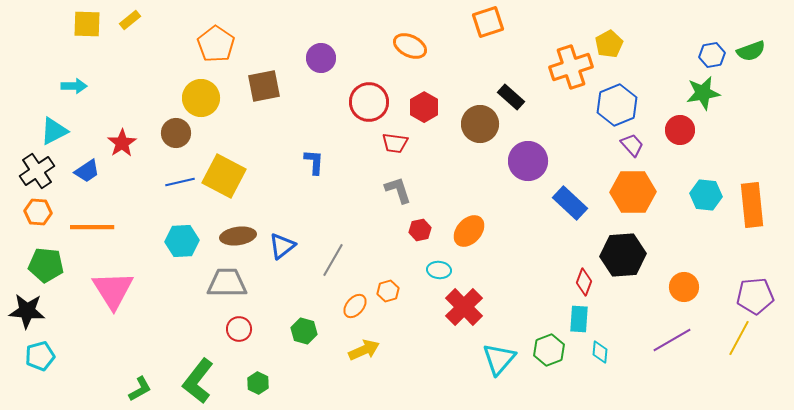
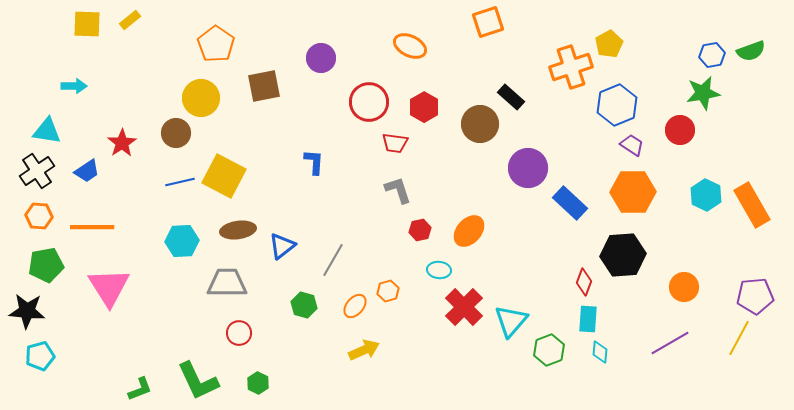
cyan triangle at (54, 131): moved 7 px left; rotated 36 degrees clockwise
purple trapezoid at (632, 145): rotated 15 degrees counterclockwise
purple circle at (528, 161): moved 7 px down
cyan hexagon at (706, 195): rotated 20 degrees clockwise
orange rectangle at (752, 205): rotated 24 degrees counterclockwise
orange hexagon at (38, 212): moved 1 px right, 4 px down
brown ellipse at (238, 236): moved 6 px up
green pentagon at (46, 265): rotated 16 degrees counterclockwise
pink triangle at (113, 290): moved 4 px left, 3 px up
cyan rectangle at (579, 319): moved 9 px right
red circle at (239, 329): moved 4 px down
green hexagon at (304, 331): moved 26 px up
purple line at (672, 340): moved 2 px left, 3 px down
cyan triangle at (499, 359): moved 12 px right, 38 px up
green L-shape at (198, 381): rotated 63 degrees counterclockwise
green L-shape at (140, 389): rotated 8 degrees clockwise
